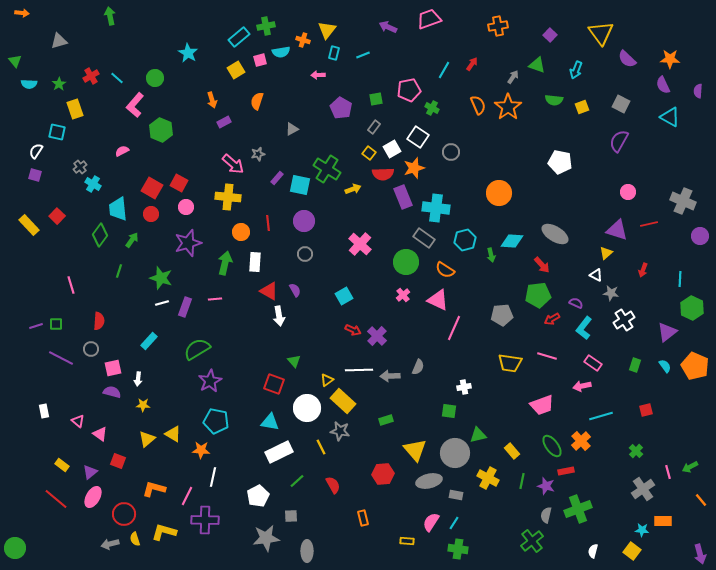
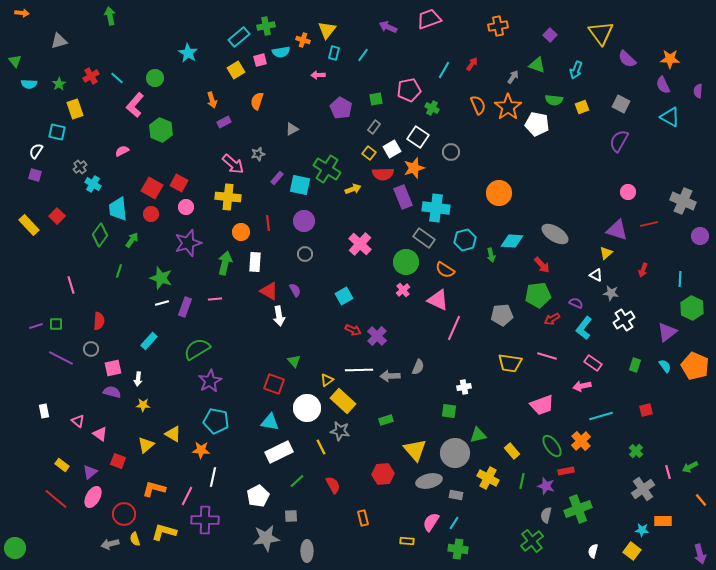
cyan line at (363, 55): rotated 32 degrees counterclockwise
white pentagon at (560, 162): moved 23 px left, 38 px up
pink cross at (403, 295): moved 5 px up
yellow triangle at (147, 439): moved 1 px left, 6 px down
